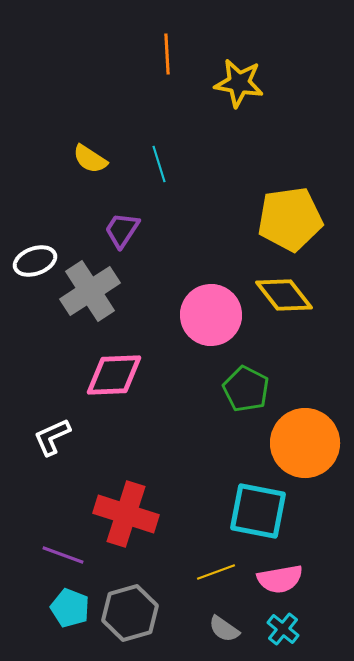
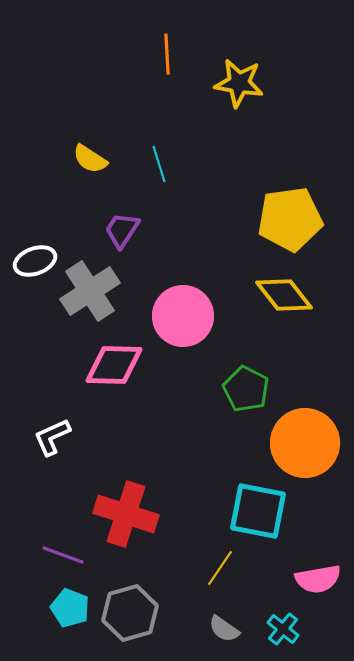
pink circle: moved 28 px left, 1 px down
pink diamond: moved 10 px up; rotated 4 degrees clockwise
yellow line: moved 4 px right, 4 px up; rotated 36 degrees counterclockwise
pink semicircle: moved 38 px right
